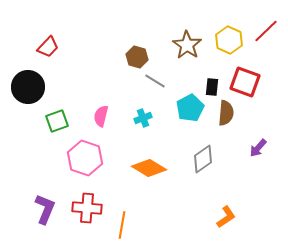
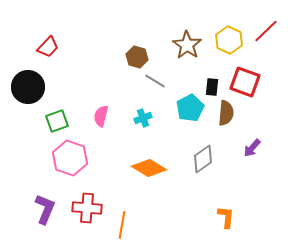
purple arrow: moved 6 px left
pink hexagon: moved 15 px left
orange L-shape: rotated 50 degrees counterclockwise
